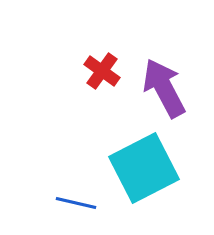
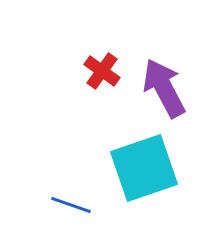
cyan square: rotated 8 degrees clockwise
blue line: moved 5 px left, 2 px down; rotated 6 degrees clockwise
